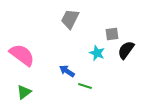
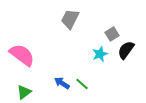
gray square: rotated 24 degrees counterclockwise
cyan star: moved 3 px right, 1 px down; rotated 28 degrees clockwise
blue arrow: moved 5 px left, 12 px down
green line: moved 3 px left, 2 px up; rotated 24 degrees clockwise
